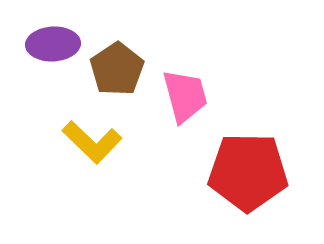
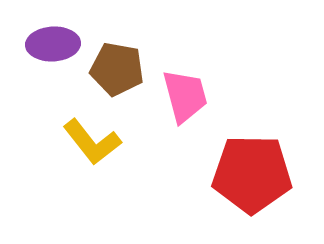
brown pentagon: rotated 28 degrees counterclockwise
yellow L-shape: rotated 8 degrees clockwise
red pentagon: moved 4 px right, 2 px down
